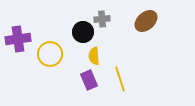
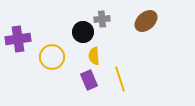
yellow circle: moved 2 px right, 3 px down
